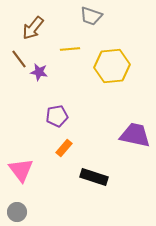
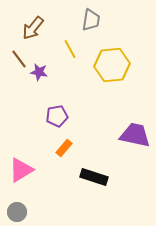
gray trapezoid: moved 4 px down; rotated 100 degrees counterclockwise
yellow line: rotated 66 degrees clockwise
yellow hexagon: moved 1 px up
pink triangle: rotated 36 degrees clockwise
